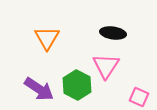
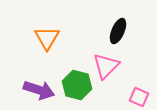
black ellipse: moved 5 px right, 2 px up; rotated 75 degrees counterclockwise
pink triangle: rotated 12 degrees clockwise
green hexagon: rotated 12 degrees counterclockwise
purple arrow: moved 1 px down; rotated 16 degrees counterclockwise
